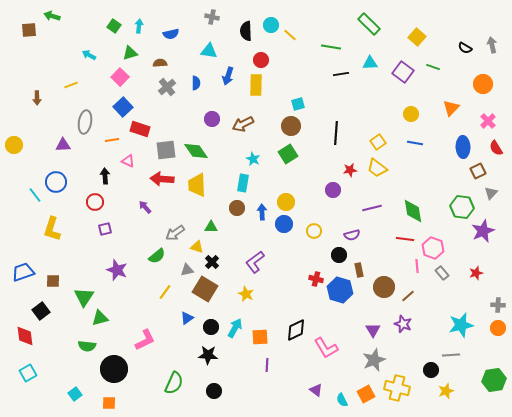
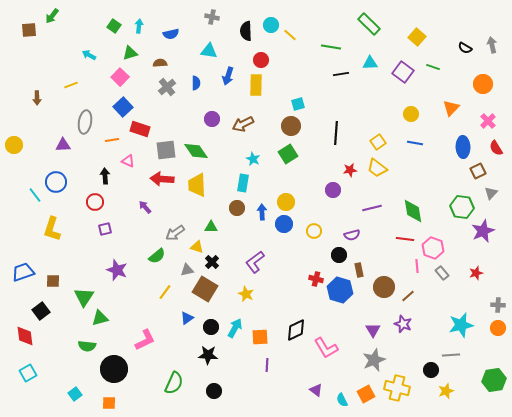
green arrow at (52, 16): rotated 70 degrees counterclockwise
